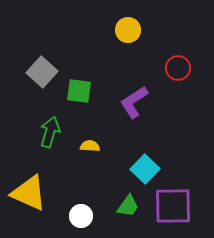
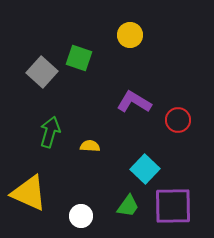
yellow circle: moved 2 px right, 5 px down
red circle: moved 52 px down
green square: moved 33 px up; rotated 12 degrees clockwise
purple L-shape: rotated 64 degrees clockwise
